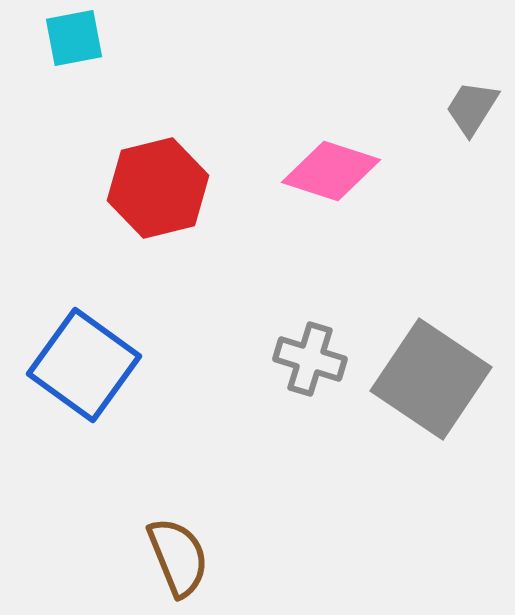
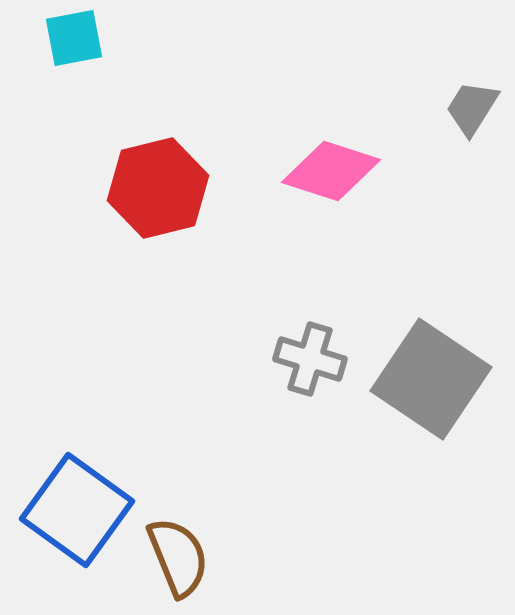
blue square: moved 7 px left, 145 px down
